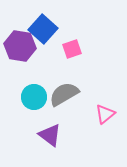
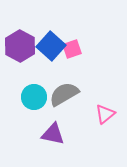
blue square: moved 8 px right, 17 px down
purple hexagon: rotated 20 degrees clockwise
purple triangle: moved 3 px right, 1 px up; rotated 25 degrees counterclockwise
